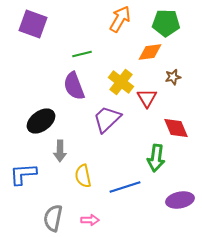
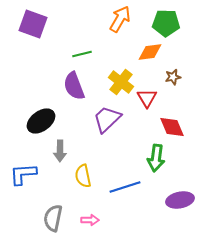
red diamond: moved 4 px left, 1 px up
